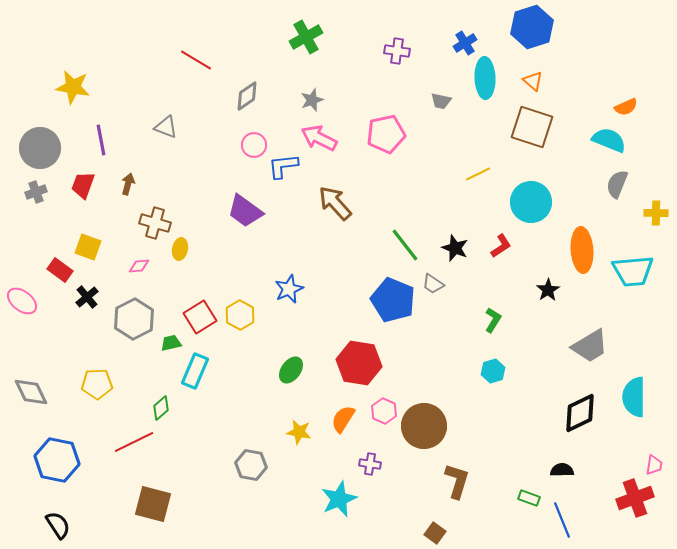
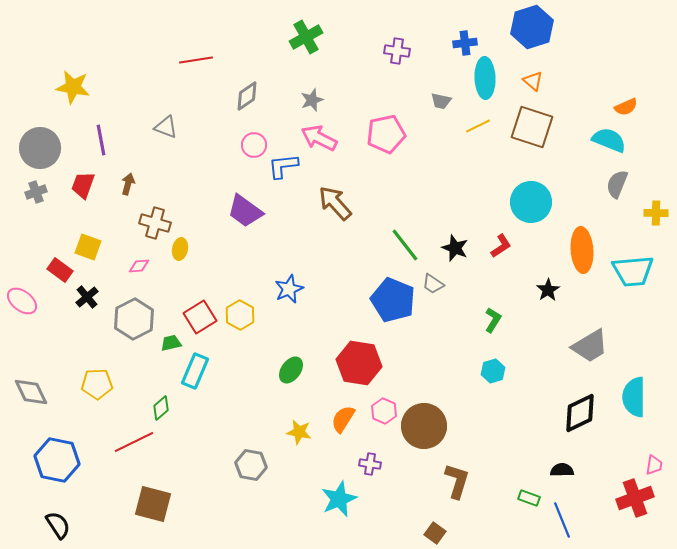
blue cross at (465, 43): rotated 25 degrees clockwise
red line at (196, 60): rotated 40 degrees counterclockwise
yellow line at (478, 174): moved 48 px up
